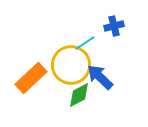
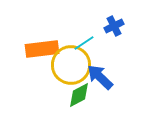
blue cross: rotated 12 degrees counterclockwise
cyan line: moved 1 px left
orange rectangle: moved 11 px right, 29 px up; rotated 36 degrees clockwise
